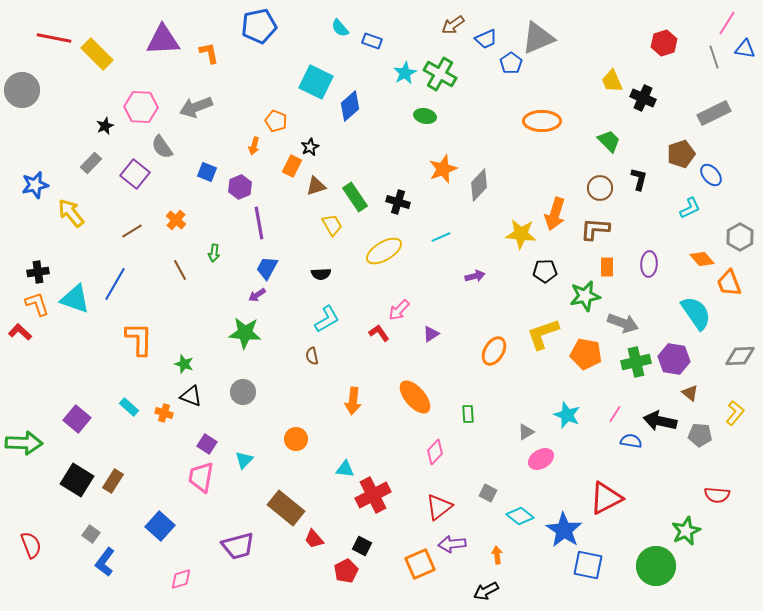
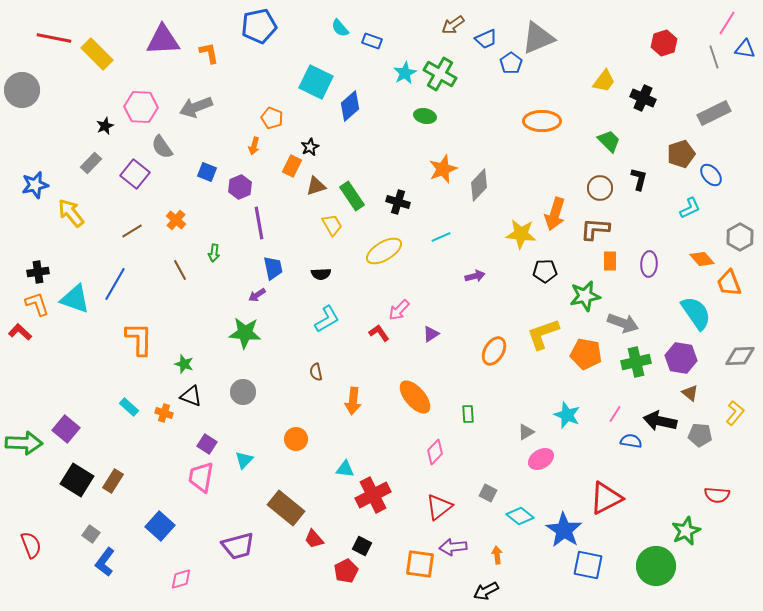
yellow trapezoid at (612, 81): moved 8 px left; rotated 120 degrees counterclockwise
orange pentagon at (276, 121): moved 4 px left, 3 px up
green rectangle at (355, 197): moved 3 px left, 1 px up
orange rectangle at (607, 267): moved 3 px right, 6 px up
blue trapezoid at (267, 268): moved 6 px right; rotated 140 degrees clockwise
brown semicircle at (312, 356): moved 4 px right, 16 px down
purple hexagon at (674, 359): moved 7 px right, 1 px up
purple square at (77, 419): moved 11 px left, 10 px down
purple arrow at (452, 544): moved 1 px right, 3 px down
orange square at (420, 564): rotated 32 degrees clockwise
